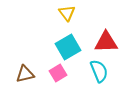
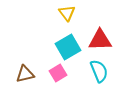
red triangle: moved 6 px left, 2 px up
